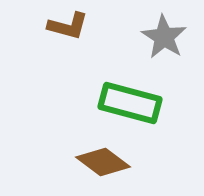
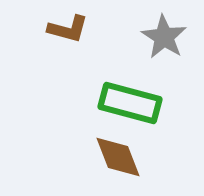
brown L-shape: moved 3 px down
brown diamond: moved 15 px right, 5 px up; rotated 32 degrees clockwise
